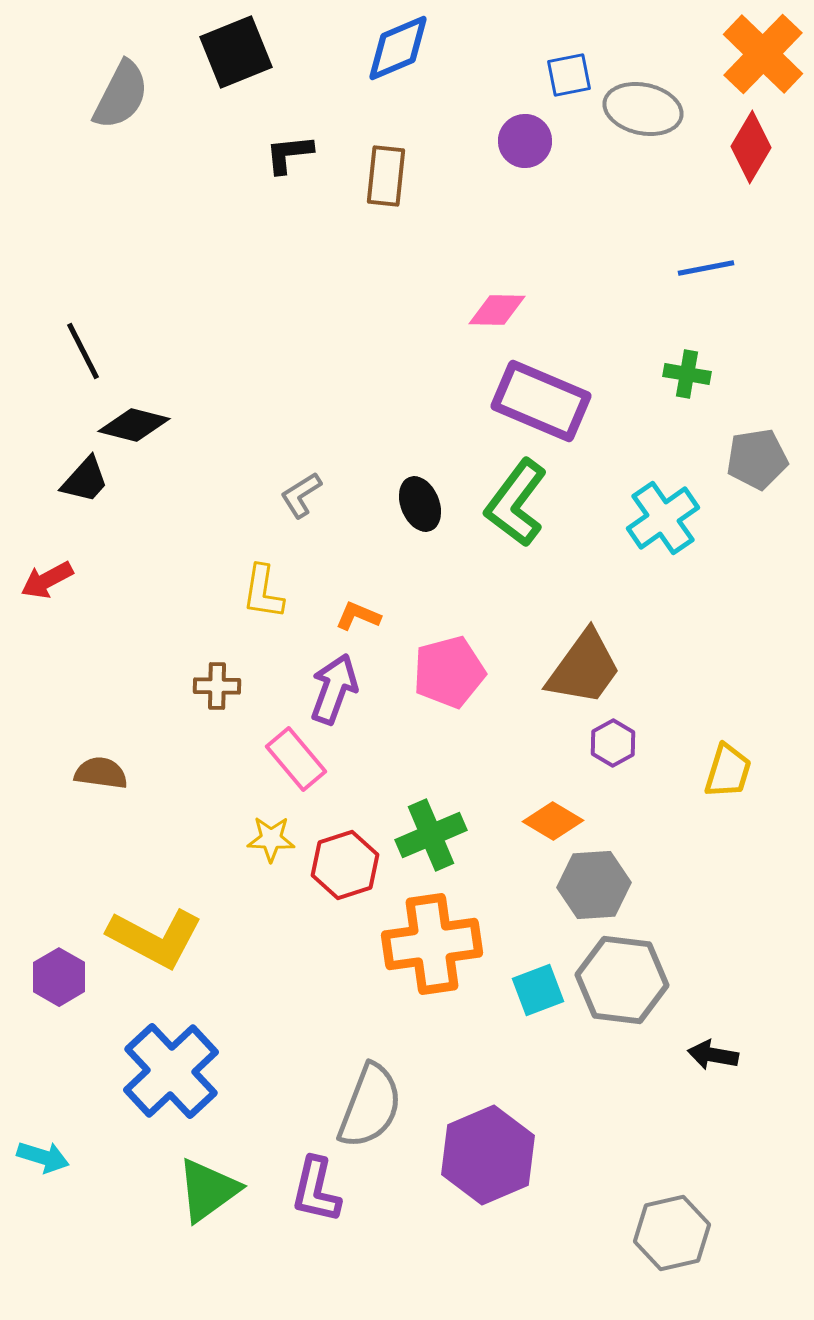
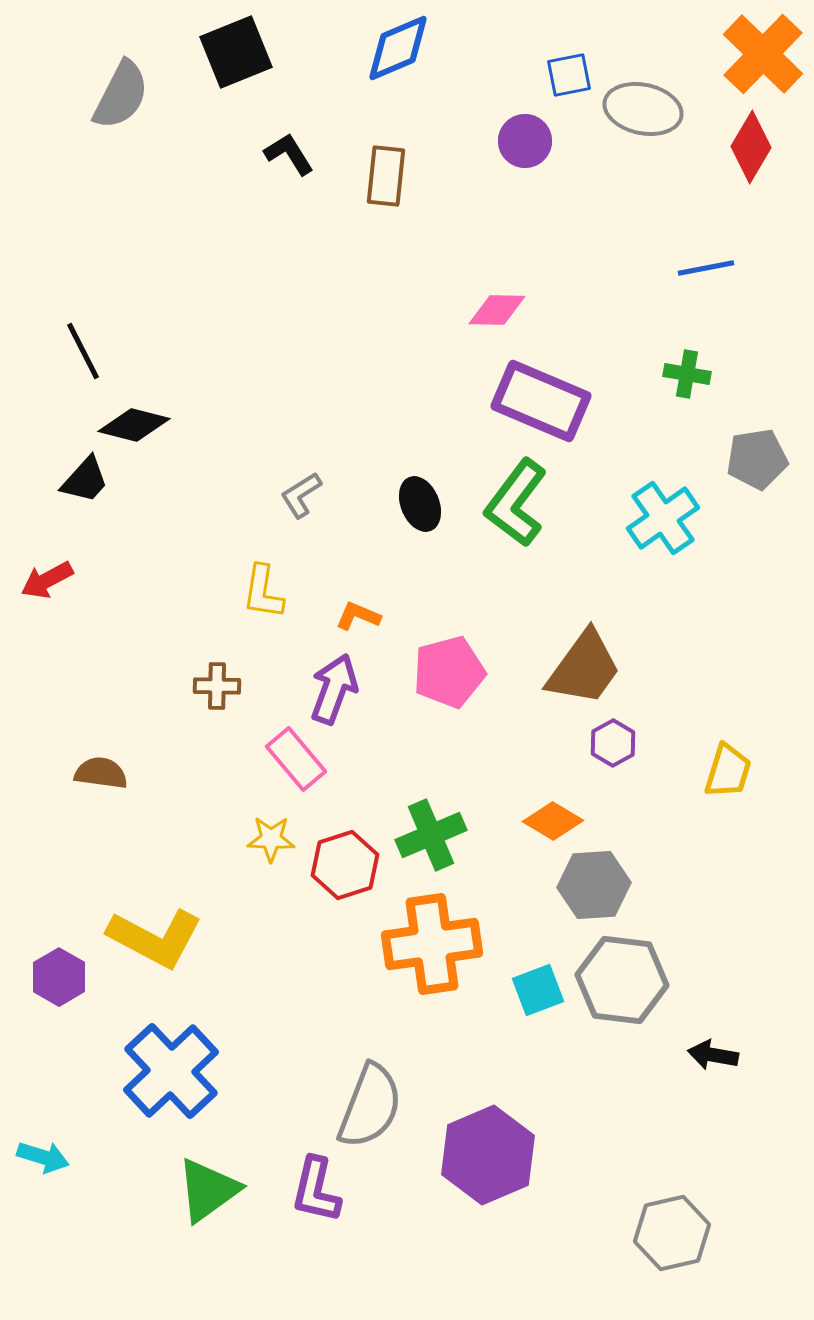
black L-shape at (289, 154): rotated 64 degrees clockwise
